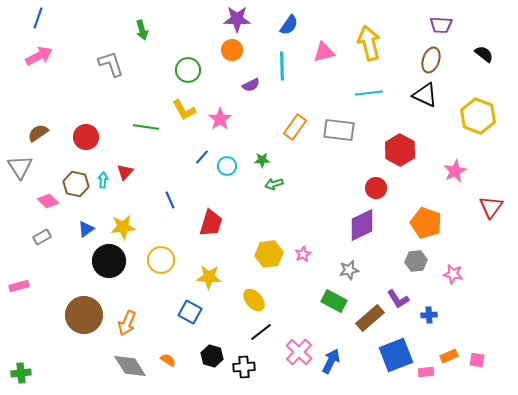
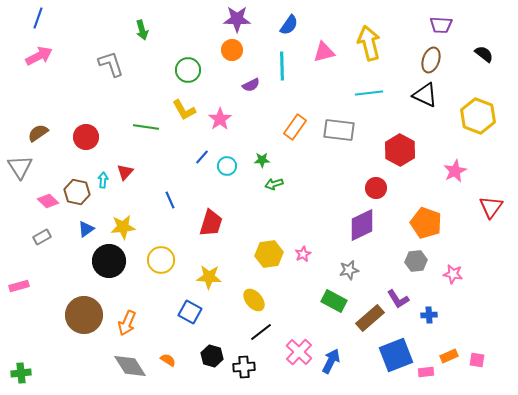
brown hexagon at (76, 184): moved 1 px right, 8 px down
